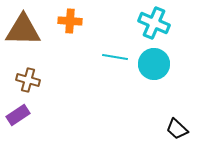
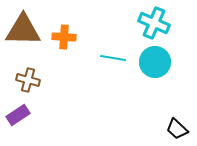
orange cross: moved 6 px left, 16 px down
cyan line: moved 2 px left, 1 px down
cyan circle: moved 1 px right, 2 px up
